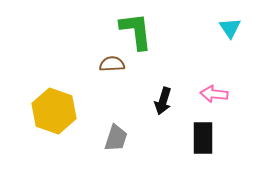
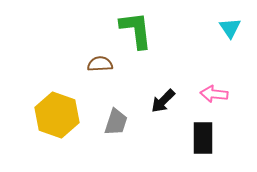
green L-shape: moved 1 px up
brown semicircle: moved 12 px left
black arrow: rotated 28 degrees clockwise
yellow hexagon: moved 3 px right, 4 px down
gray trapezoid: moved 16 px up
